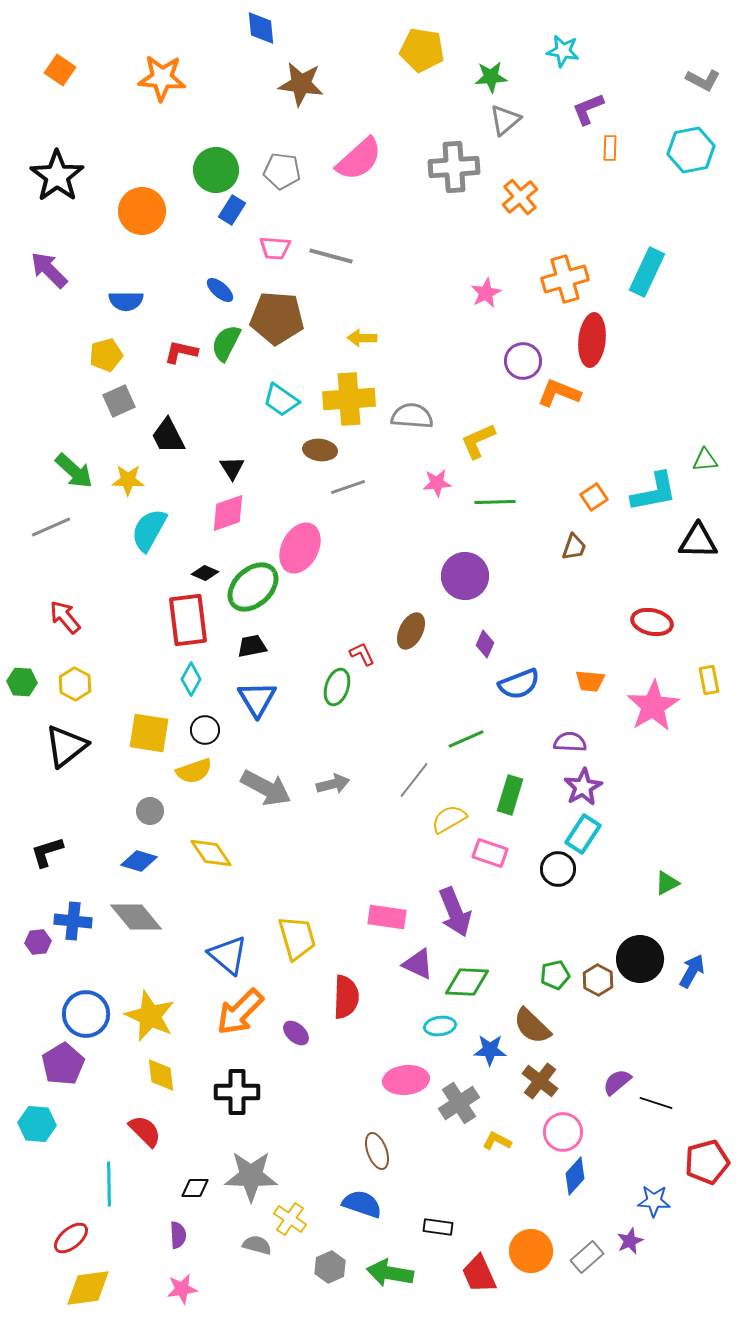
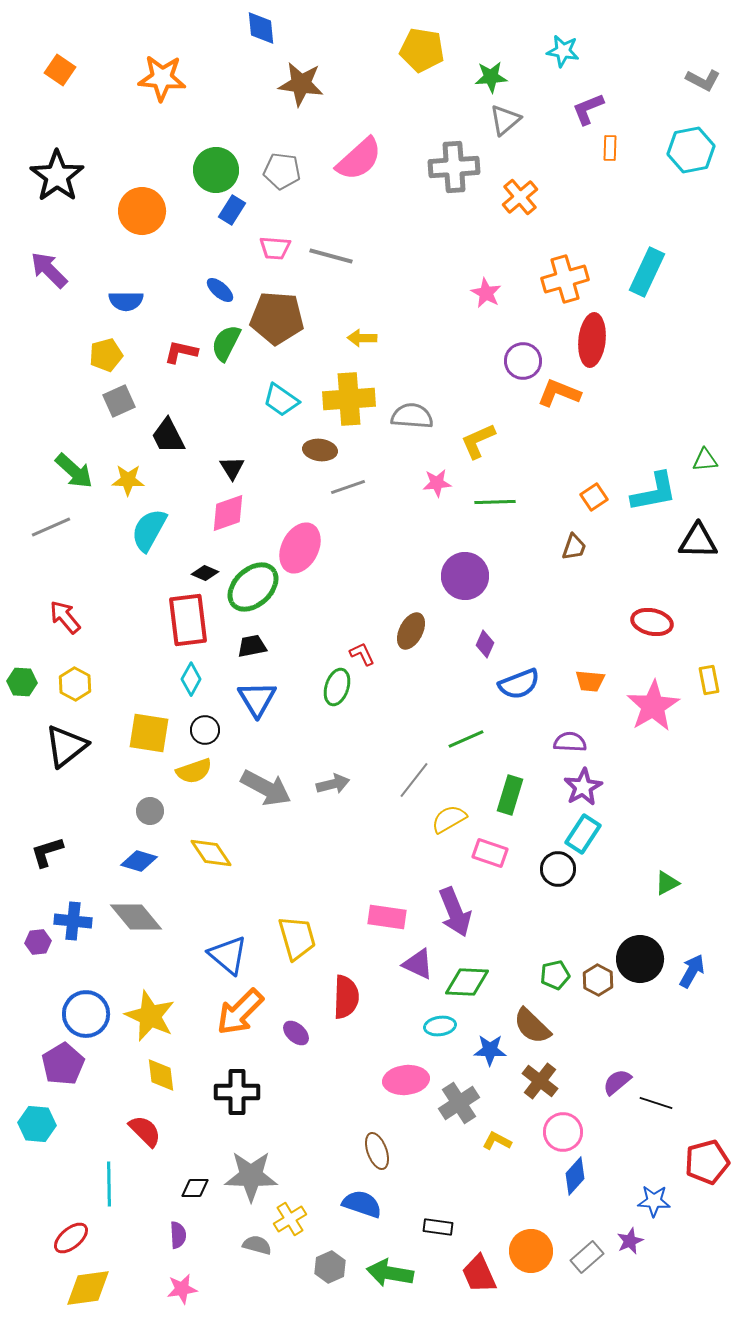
pink star at (486, 293): rotated 16 degrees counterclockwise
yellow cross at (290, 1219): rotated 24 degrees clockwise
